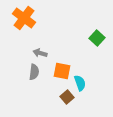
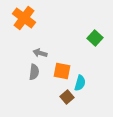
green square: moved 2 px left
cyan semicircle: rotated 35 degrees clockwise
